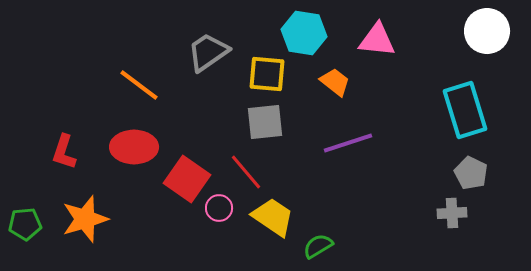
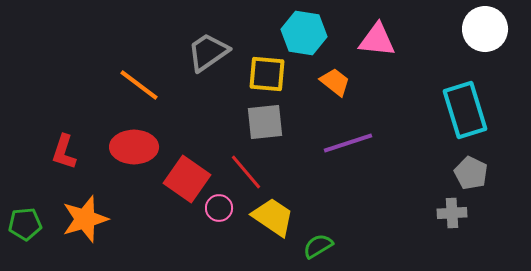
white circle: moved 2 px left, 2 px up
